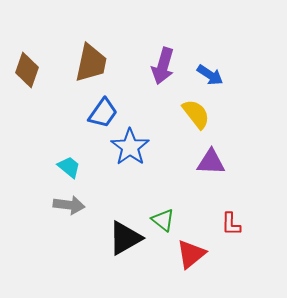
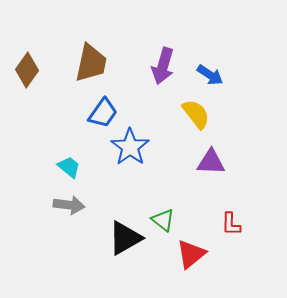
brown diamond: rotated 16 degrees clockwise
